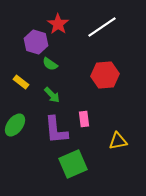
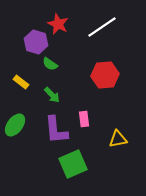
red star: rotated 10 degrees counterclockwise
yellow triangle: moved 2 px up
